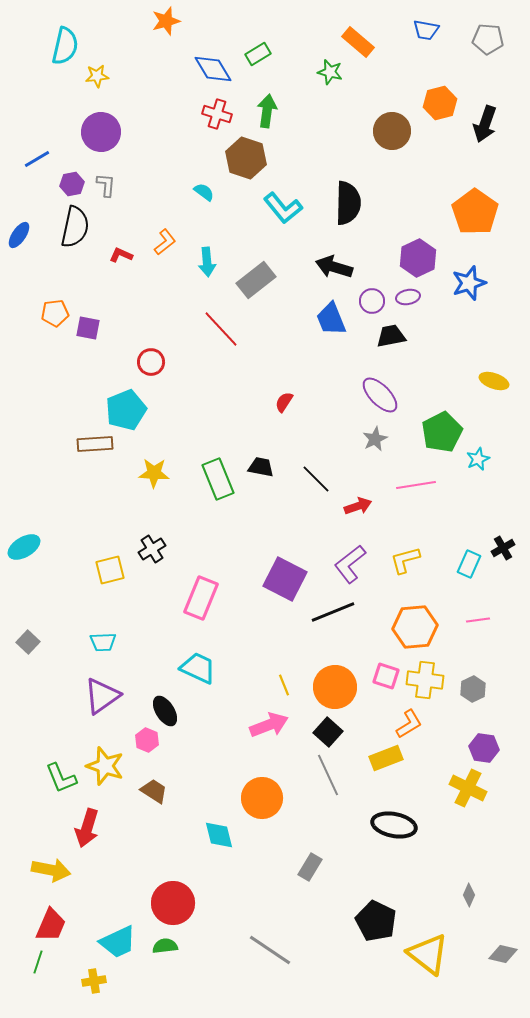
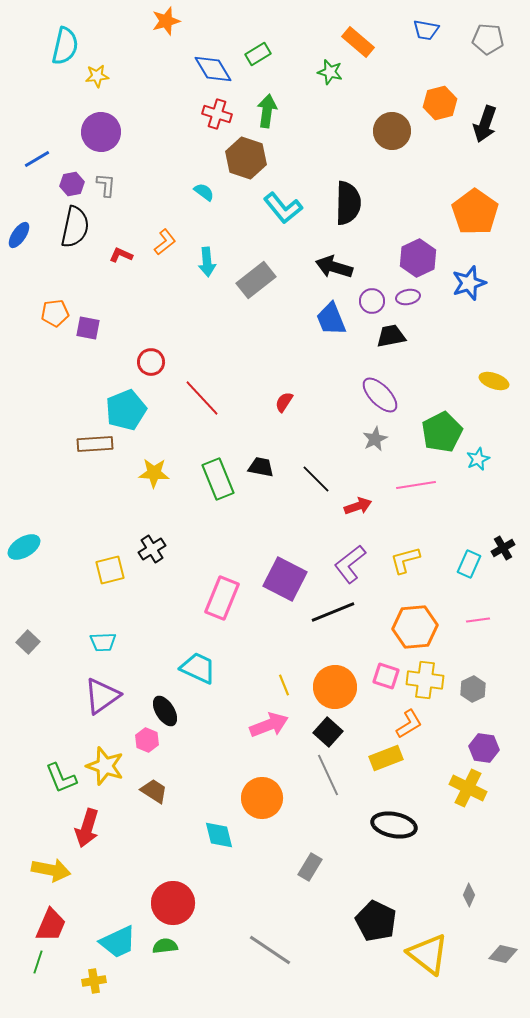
red line at (221, 329): moved 19 px left, 69 px down
pink rectangle at (201, 598): moved 21 px right
